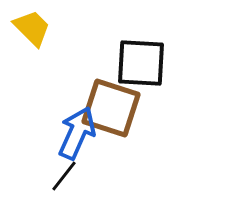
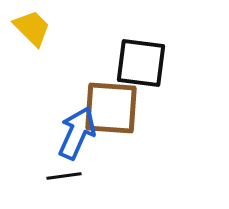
black square: rotated 4 degrees clockwise
brown square: rotated 14 degrees counterclockwise
black line: rotated 44 degrees clockwise
